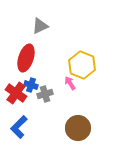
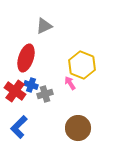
gray triangle: moved 4 px right
red cross: moved 1 px left, 2 px up
